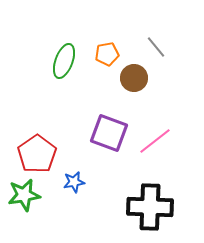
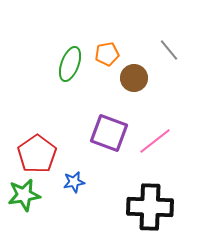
gray line: moved 13 px right, 3 px down
green ellipse: moved 6 px right, 3 px down
